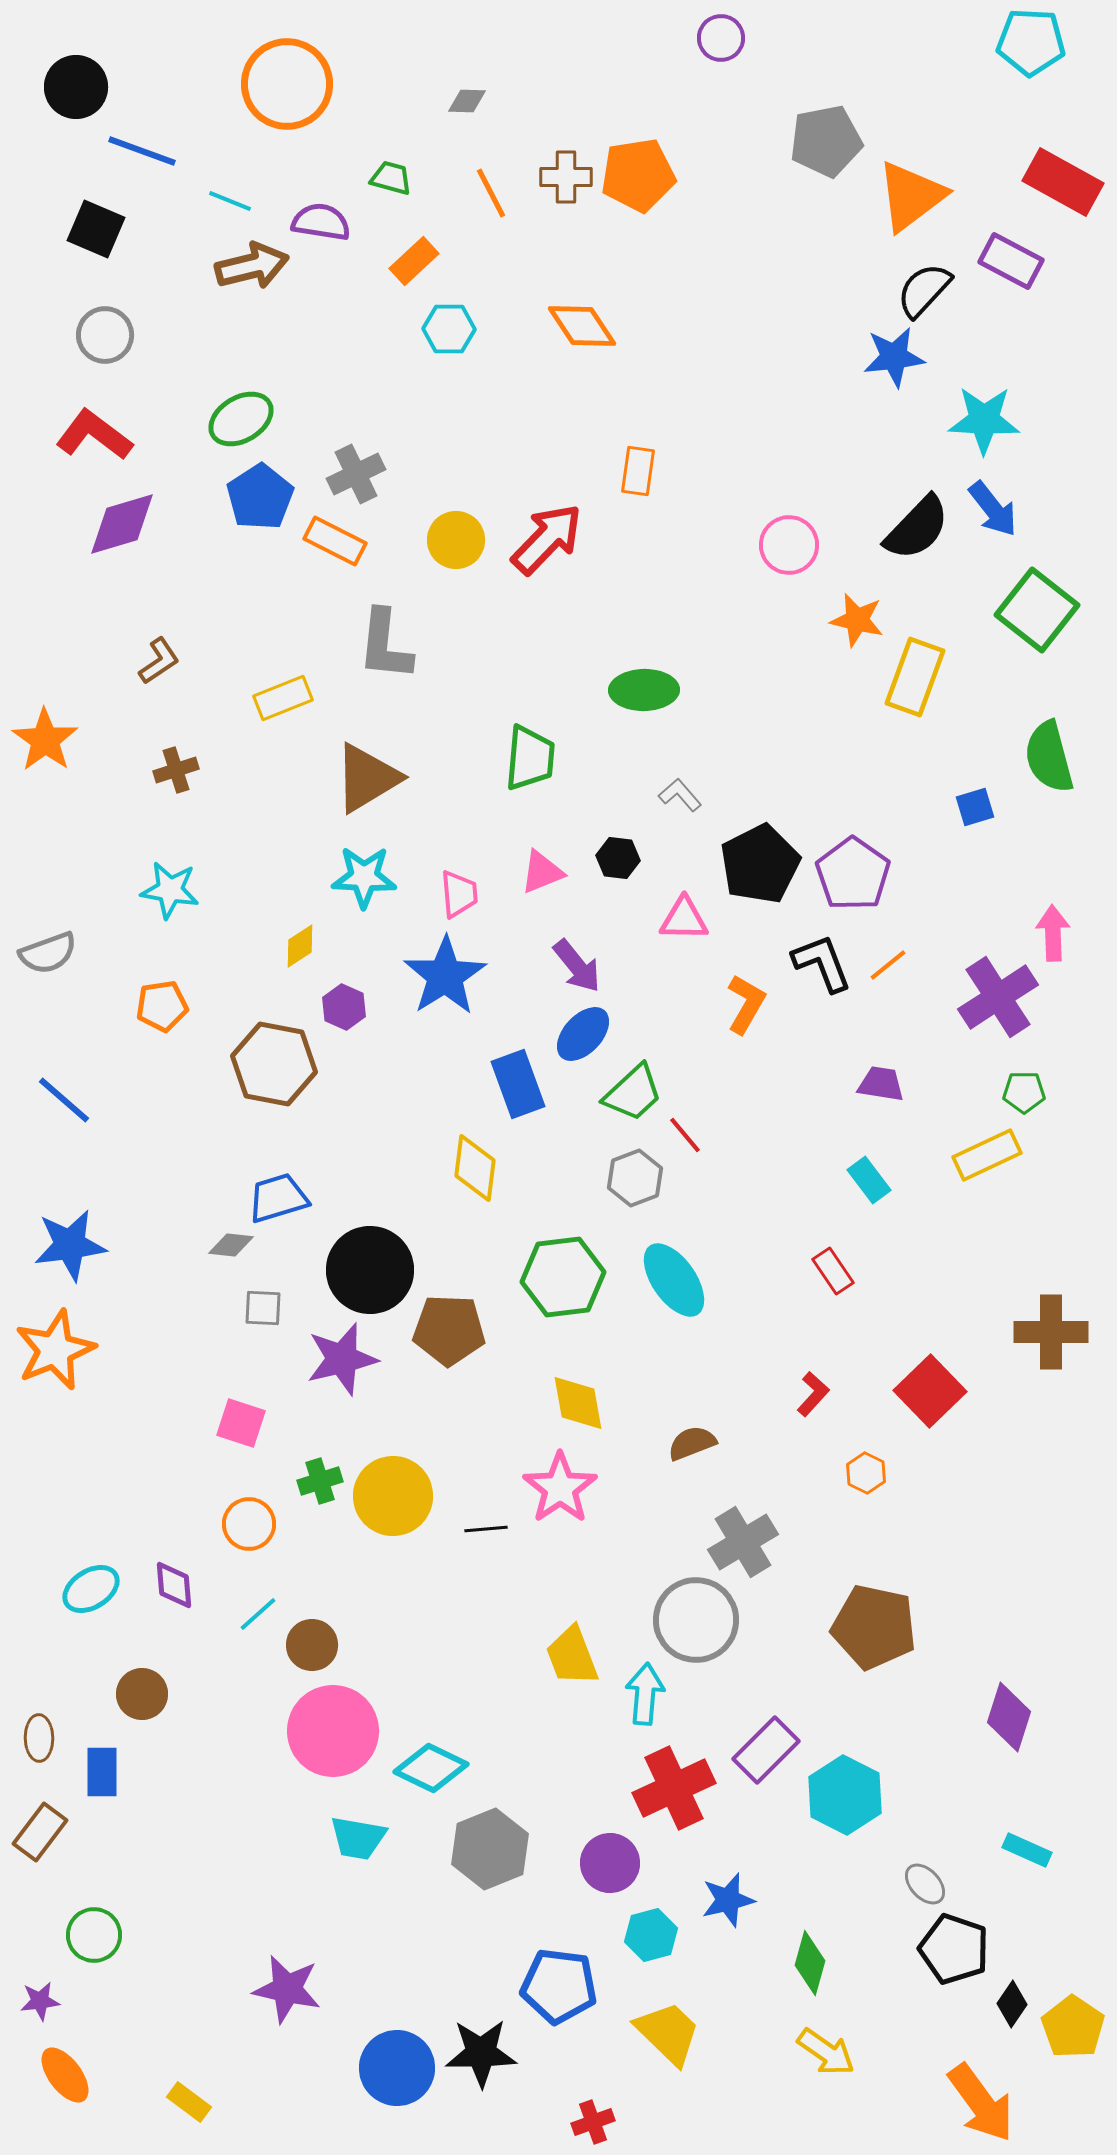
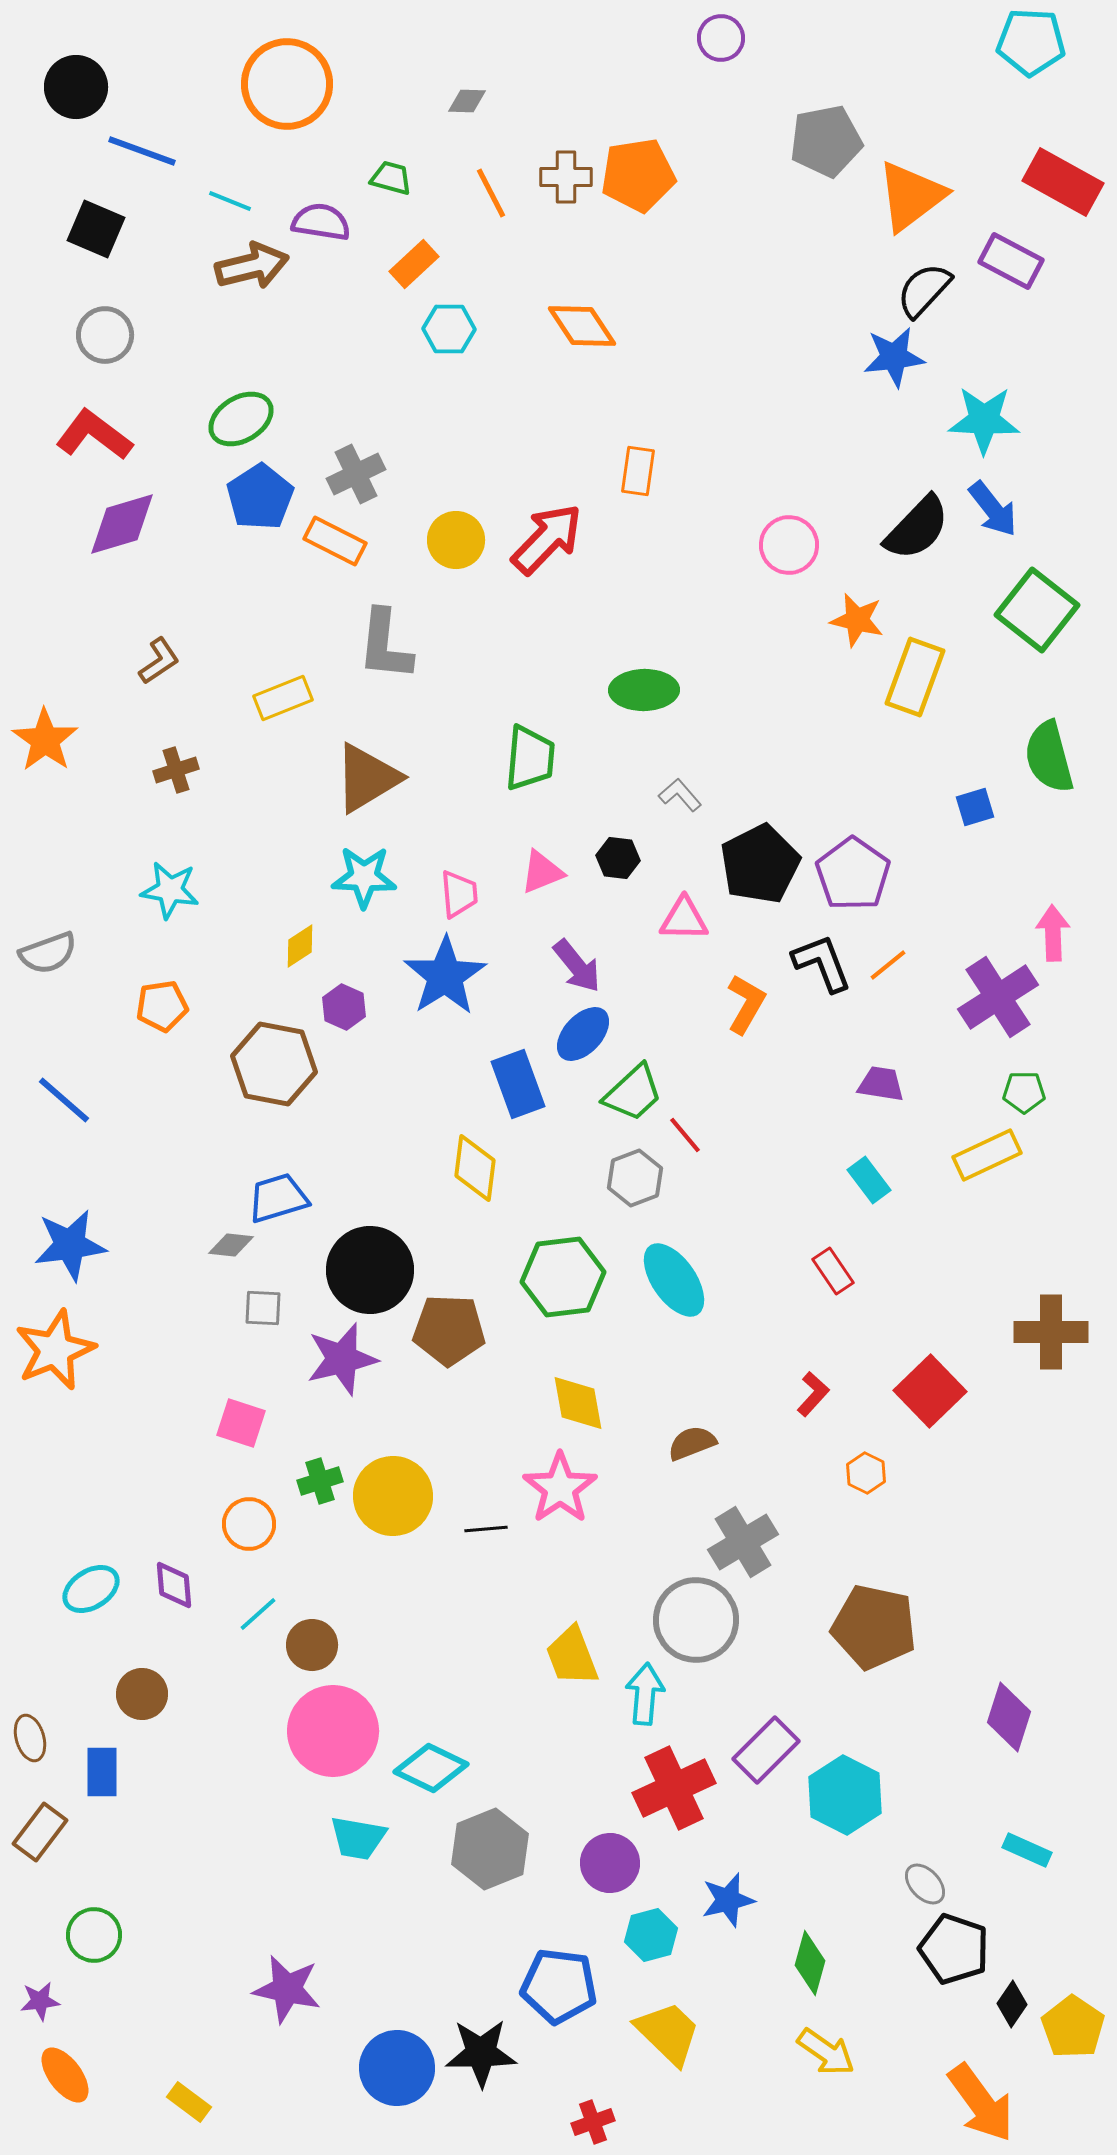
orange rectangle at (414, 261): moved 3 px down
brown ellipse at (39, 1738): moved 9 px left; rotated 15 degrees counterclockwise
